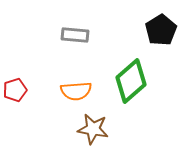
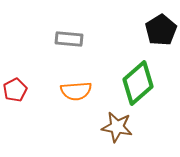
gray rectangle: moved 6 px left, 4 px down
green diamond: moved 7 px right, 2 px down
red pentagon: rotated 10 degrees counterclockwise
brown star: moved 24 px right, 2 px up
